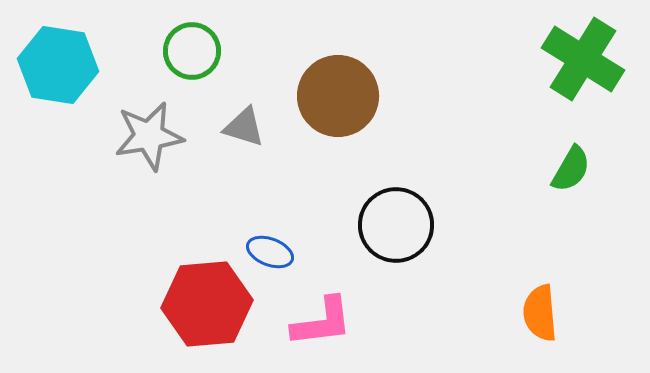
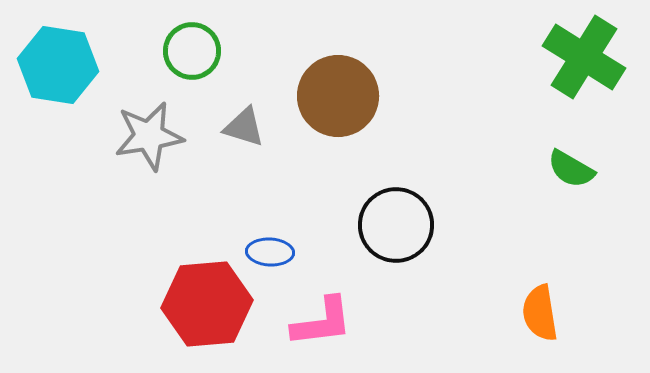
green cross: moved 1 px right, 2 px up
green semicircle: rotated 90 degrees clockwise
blue ellipse: rotated 18 degrees counterclockwise
orange semicircle: rotated 4 degrees counterclockwise
